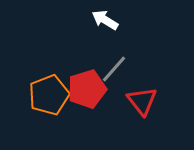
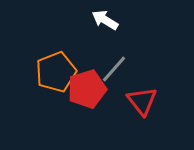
orange pentagon: moved 7 px right, 23 px up
